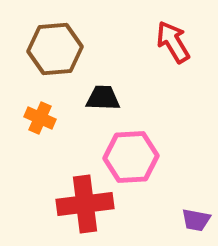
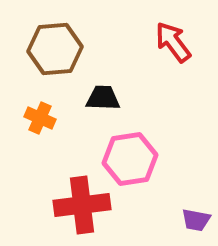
red arrow: rotated 6 degrees counterclockwise
pink hexagon: moved 1 px left, 2 px down; rotated 6 degrees counterclockwise
red cross: moved 3 px left, 1 px down
